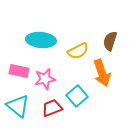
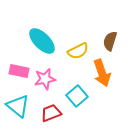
cyan ellipse: moved 1 px right, 1 px down; rotated 40 degrees clockwise
red trapezoid: moved 1 px left, 5 px down
